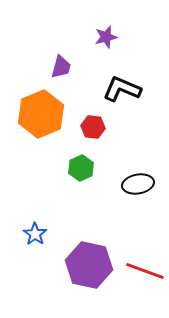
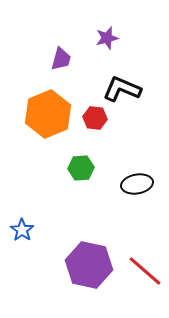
purple star: moved 1 px right, 1 px down
purple trapezoid: moved 8 px up
orange hexagon: moved 7 px right
red hexagon: moved 2 px right, 9 px up
green hexagon: rotated 20 degrees clockwise
black ellipse: moved 1 px left
blue star: moved 13 px left, 4 px up
red line: rotated 21 degrees clockwise
